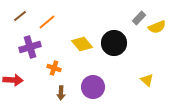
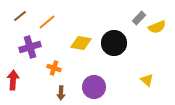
yellow diamond: moved 1 px left, 1 px up; rotated 40 degrees counterclockwise
red arrow: rotated 90 degrees counterclockwise
purple circle: moved 1 px right
